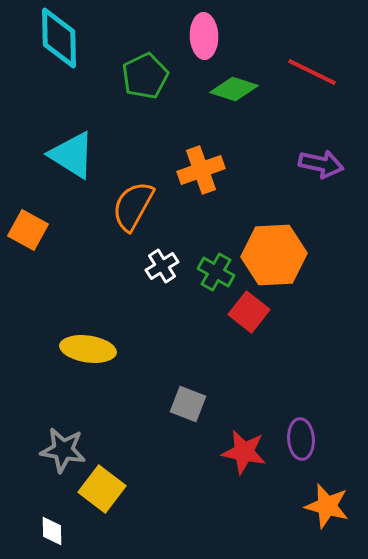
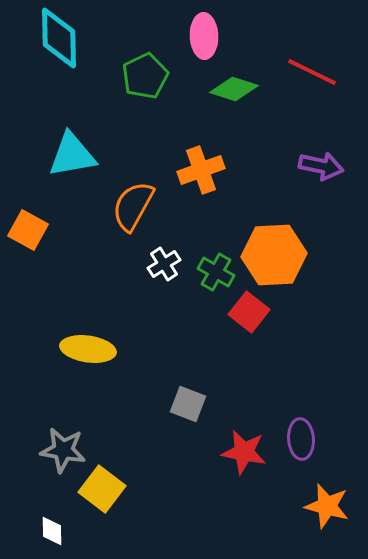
cyan triangle: rotated 42 degrees counterclockwise
purple arrow: moved 2 px down
white cross: moved 2 px right, 2 px up
